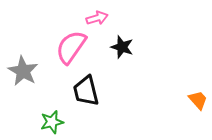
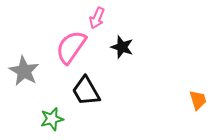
pink arrow: rotated 130 degrees clockwise
gray star: moved 1 px right
black trapezoid: rotated 16 degrees counterclockwise
orange trapezoid: rotated 25 degrees clockwise
green star: moved 3 px up
